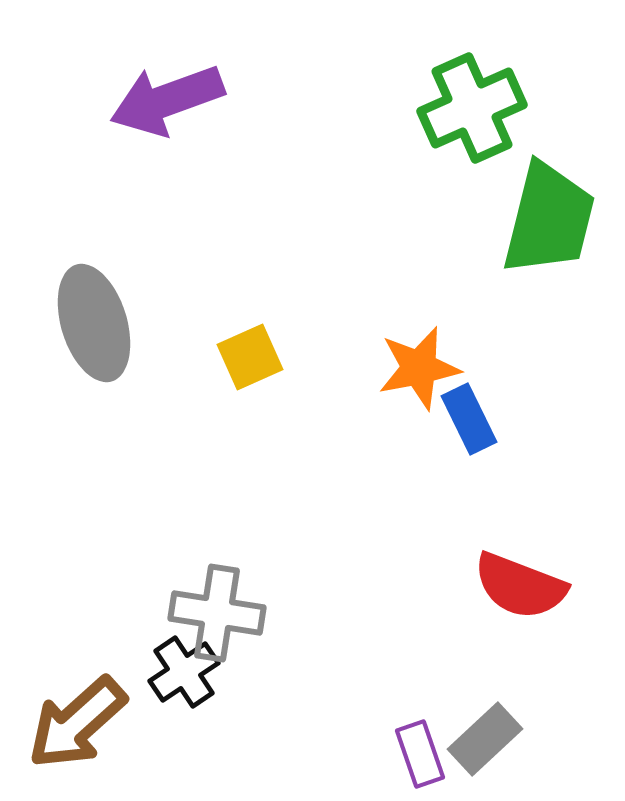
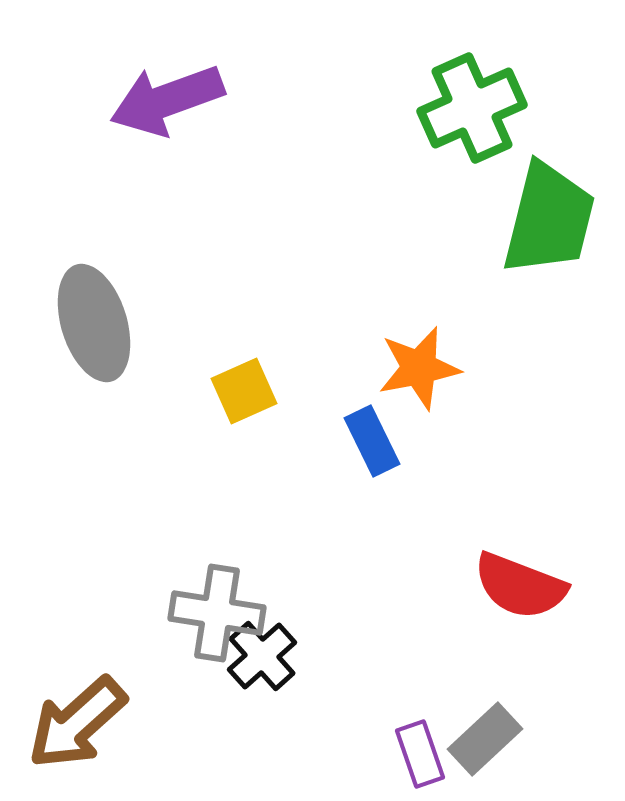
yellow square: moved 6 px left, 34 px down
blue rectangle: moved 97 px left, 22 px down
black cross: moved 78 px right, 16 px up; rotated 8 degrees counterclockwise
